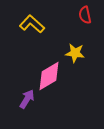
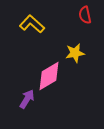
yellow star: rotated 18 degrees counterclockwise
